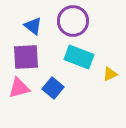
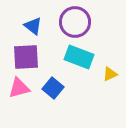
purple circle: moved 2 px right, 1 px down
